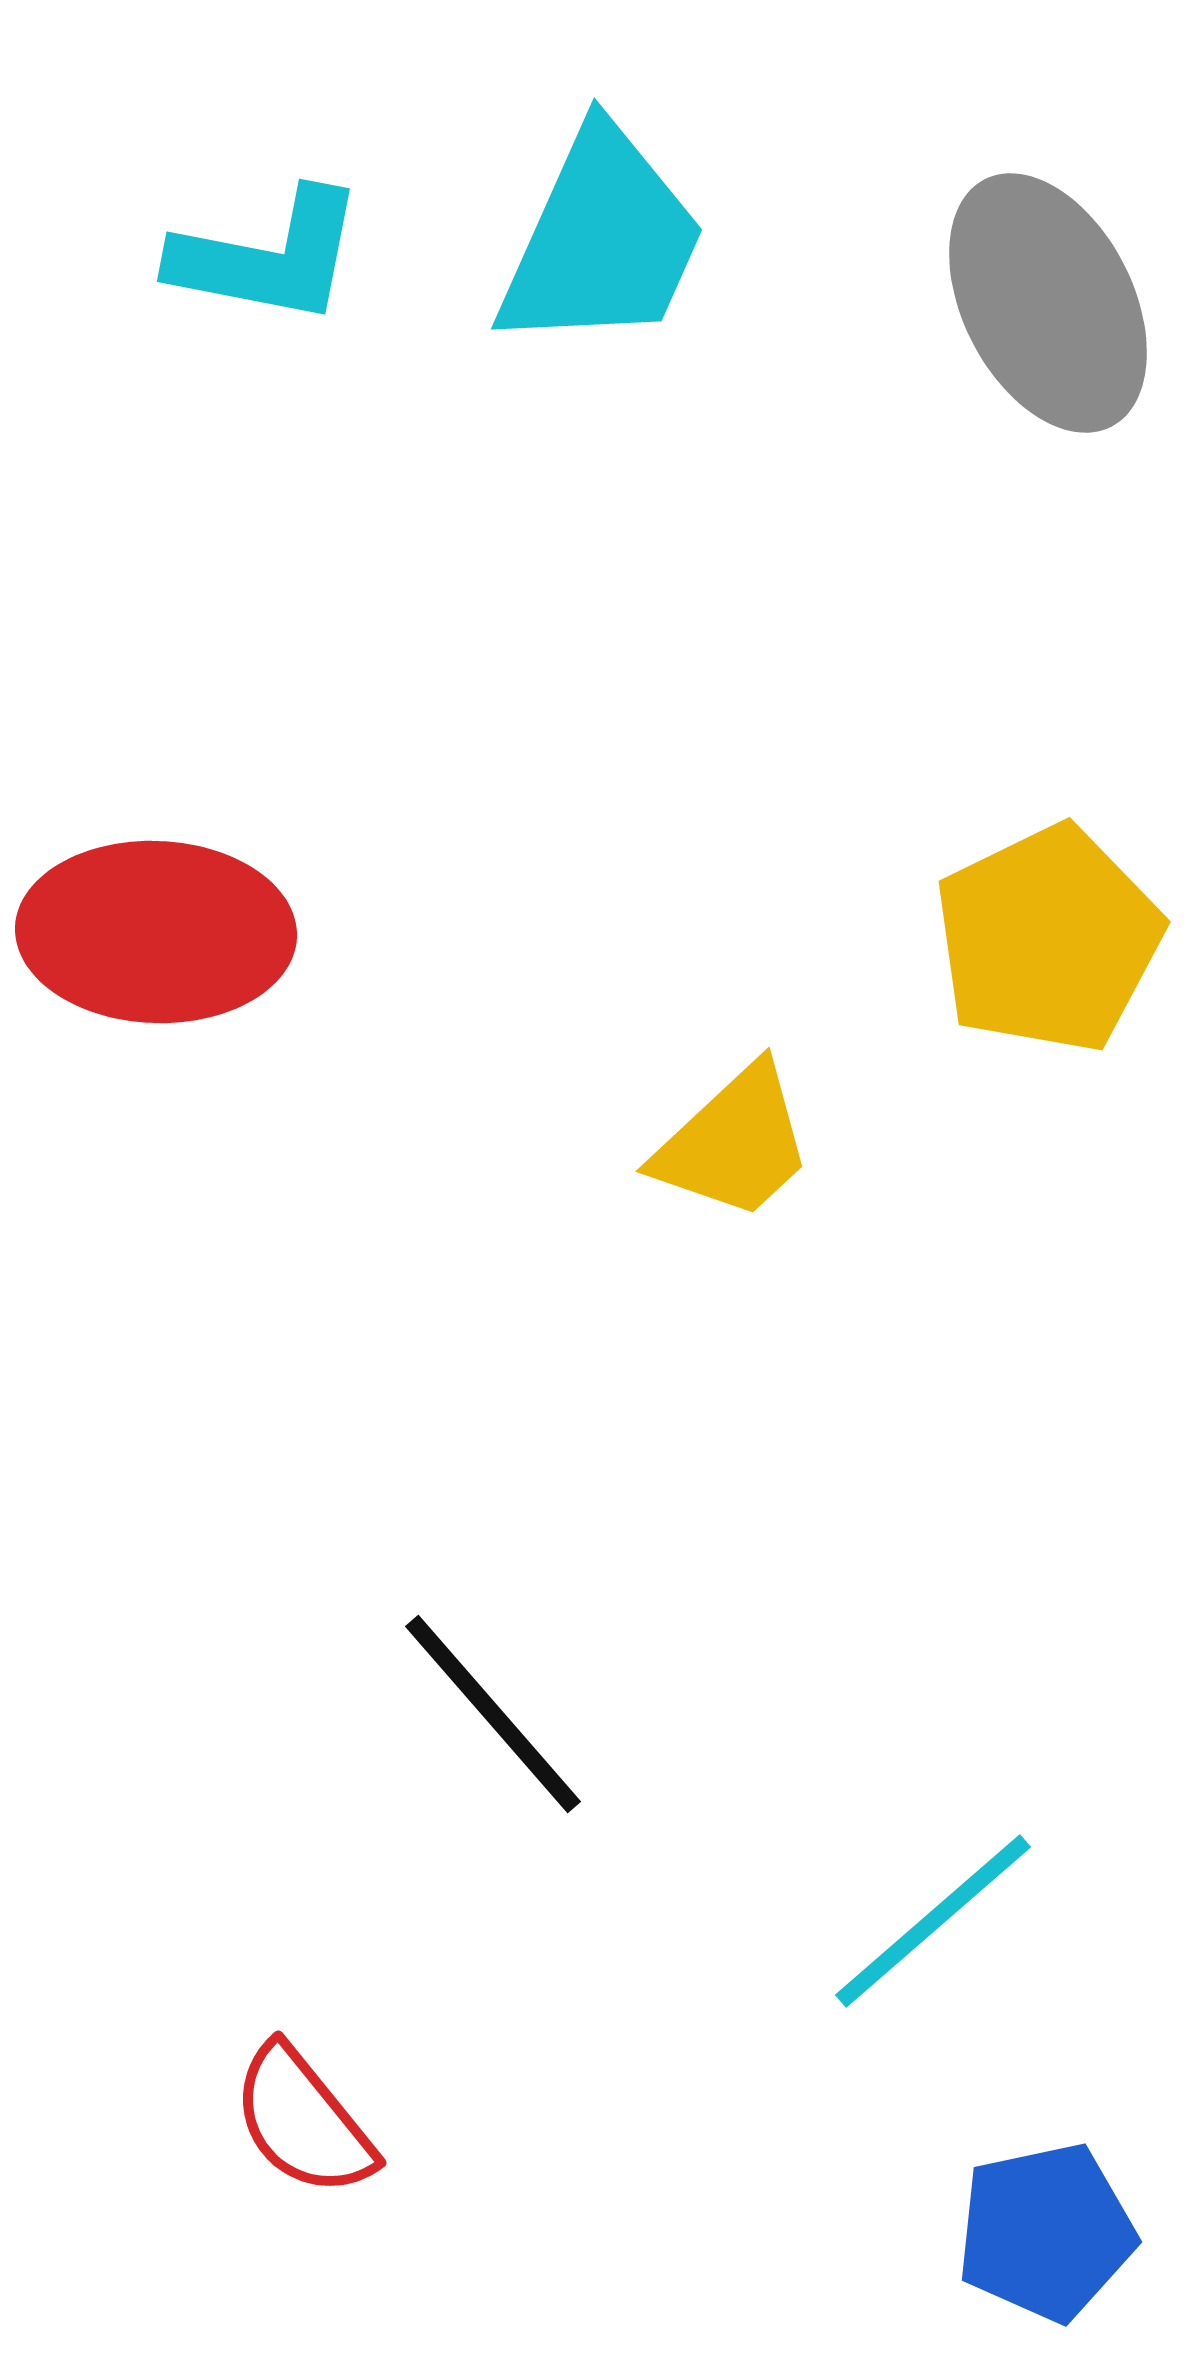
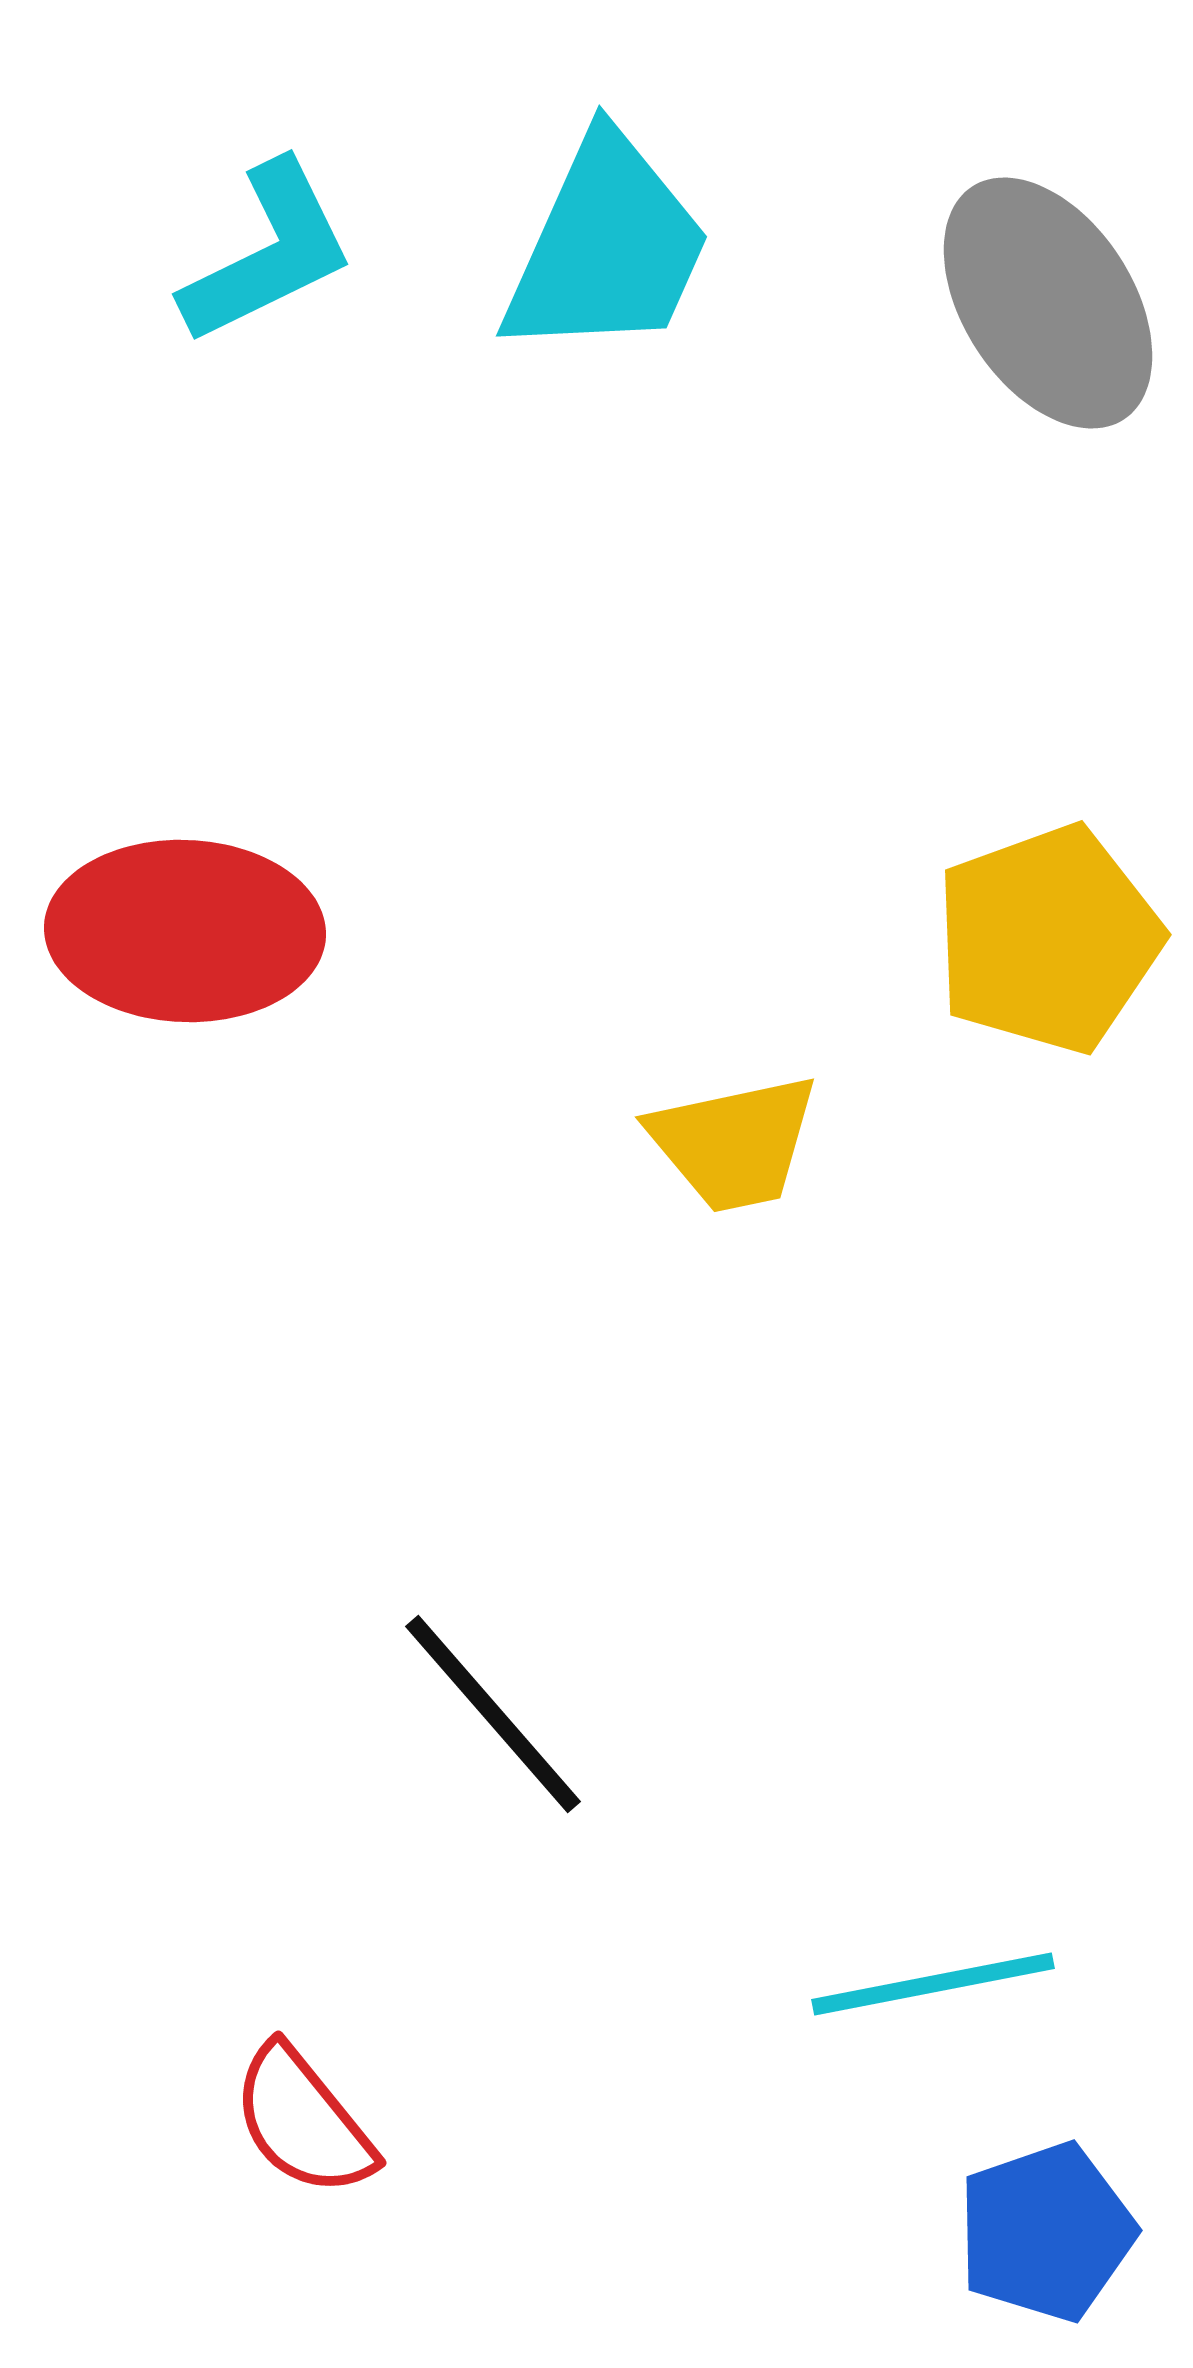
cyan trapezoid: moved 5 px right, 7 px down
cyan L-shape: moved 4 px up; rotated 37 degrees counterclockwise
gray ellipse: rotated 6 degrees counterclockwise
red ellipse: moved 29 px right, 1 px up
yellow pentagon: rotated 6 degrees clockwise
yellow trapezoid: rotated 31 degrees clockwise
cyan line: moved 63 px down; rotated 30 degrees clockwise
blue pentagon: rotated 7 degrees counterclockwise
